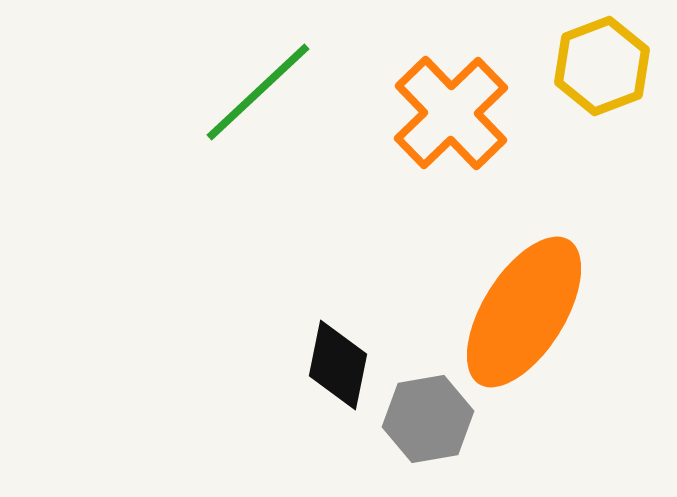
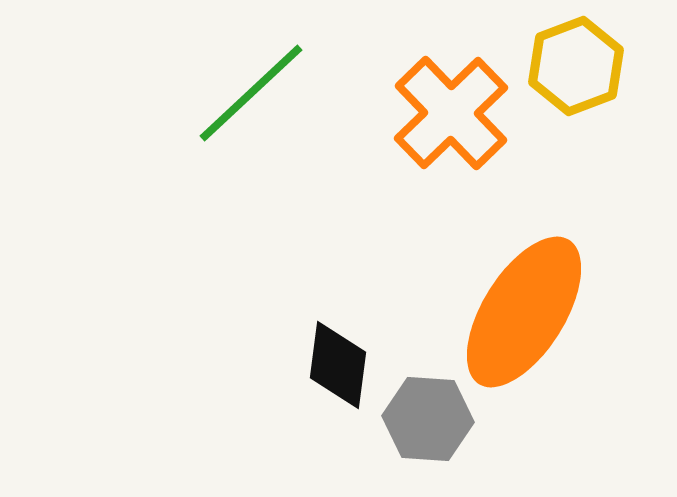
yellow hexagon: moved 26 px left
green line: moved 7 px left, 1 px down
black diamond: rotated 4 degrees counterclockwise
gray hexagon: rotated 14 degrees clockwise
